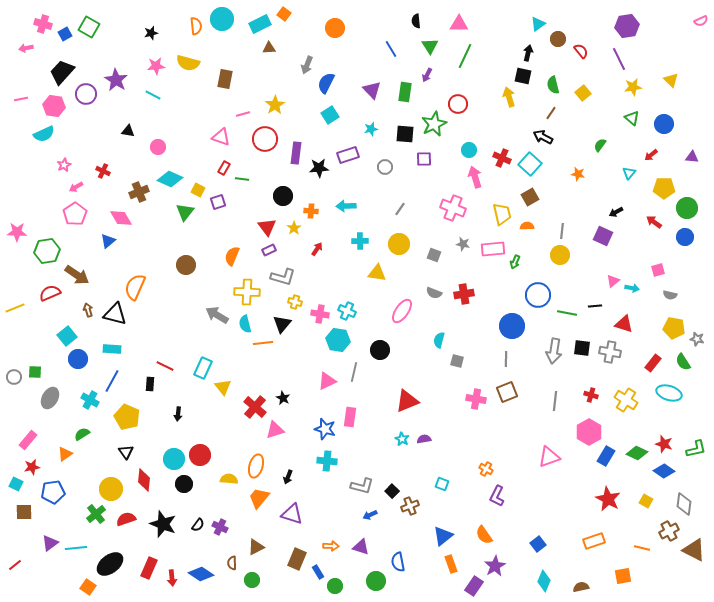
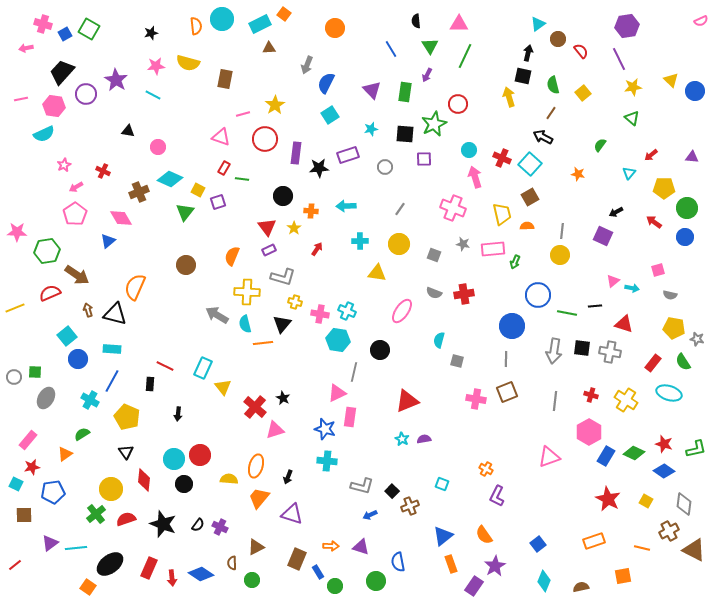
green square at (89, 27): moved 2 px down
blue circle at (664, 124): moved 31 px right, 33 px up
pink triangle at (327, 381): moved 10 px right, 12 px down
gray ellipse at (50, 398): moved 4 px left
green diamond at (637, 453): moved 3 px left
brown square at (24, 512): moved 3 px down
